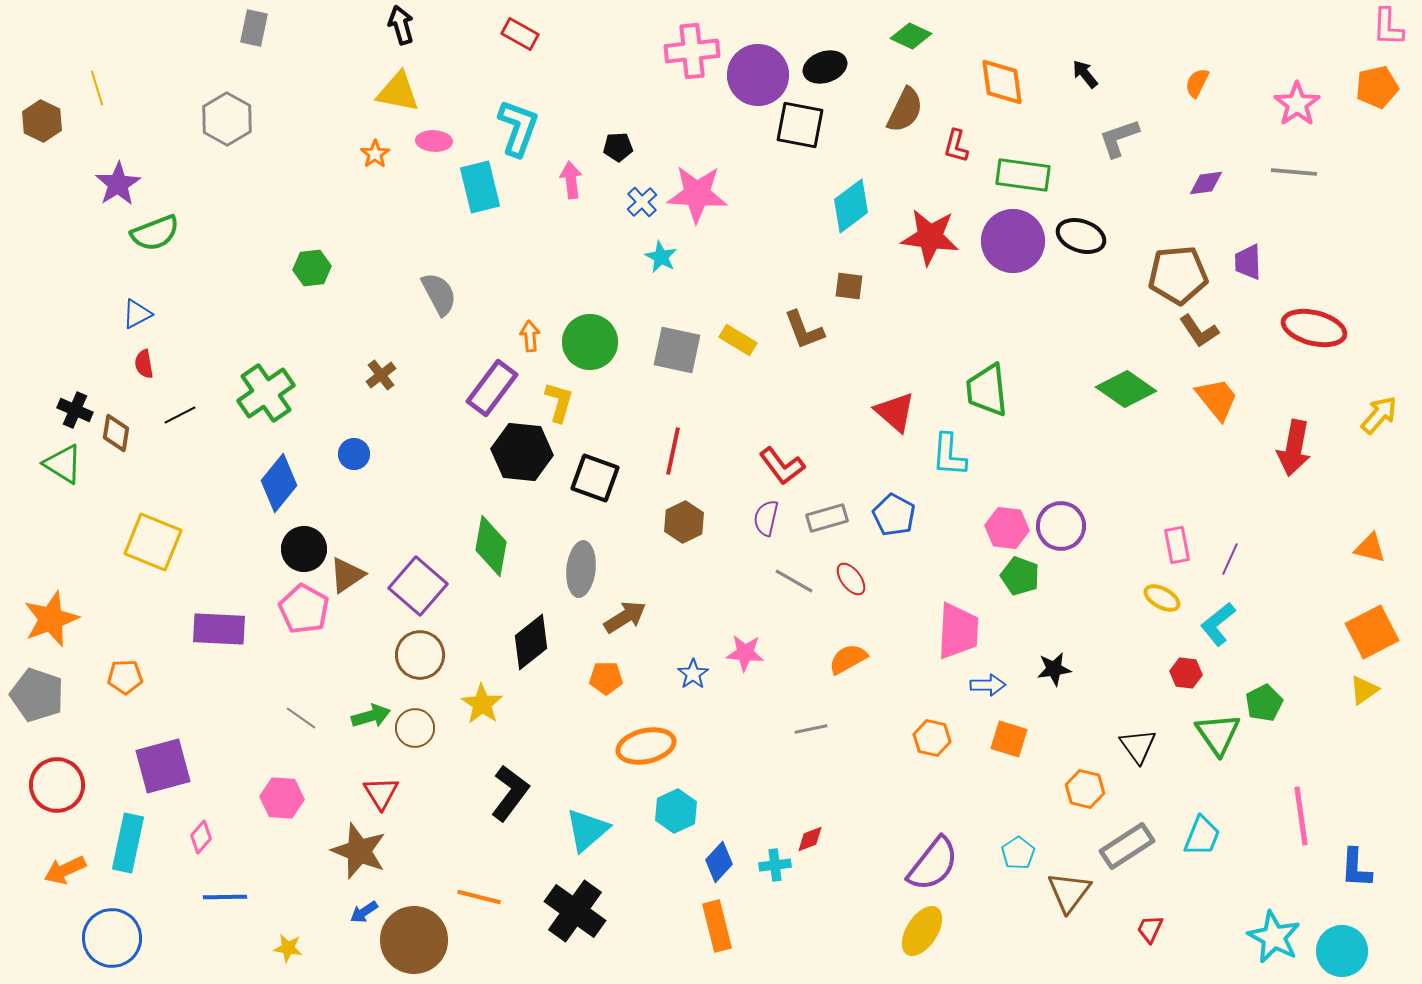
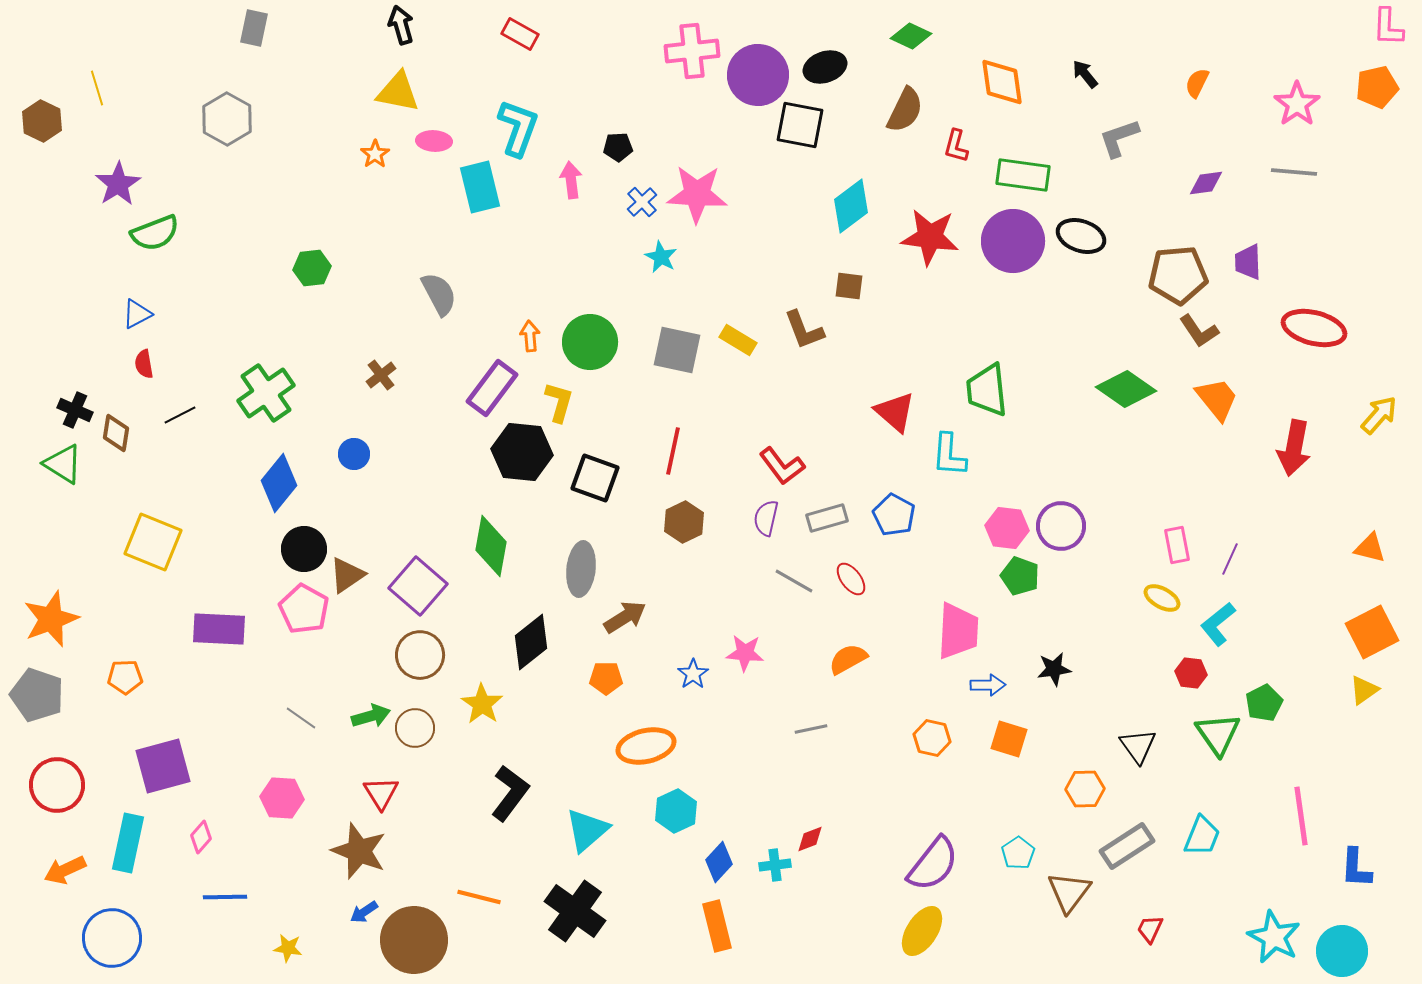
red hexagon at (1186, 673): moved 5 px right
orange hexagon at (1085, 789): rotated 15 degrees counterclockwise
